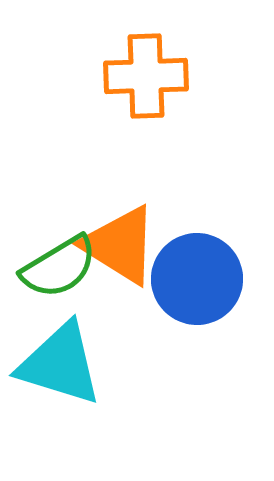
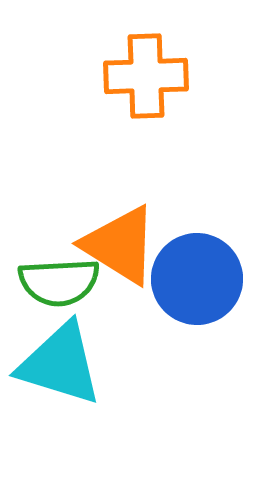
green semicircle: moved 15 px down; rotated 28 degrees clockwise
